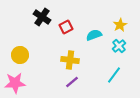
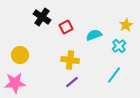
yellow star: moved 6 px right
